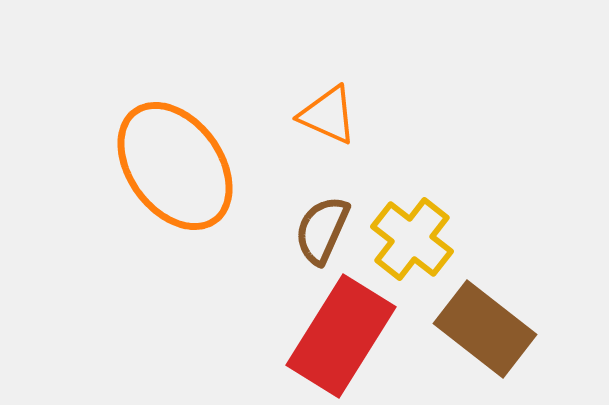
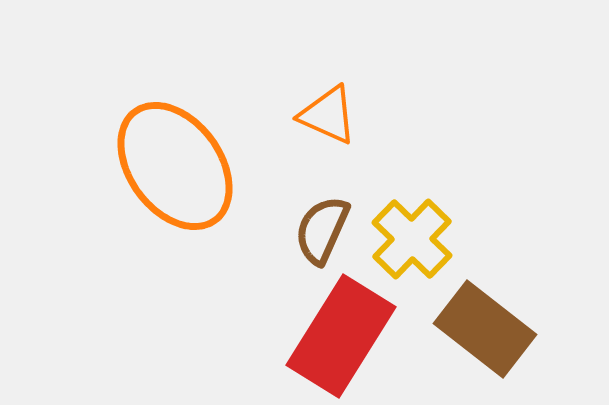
yellow cross: rotated 6 degrees clockwise
